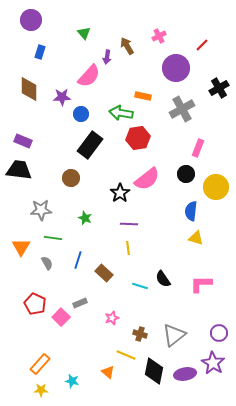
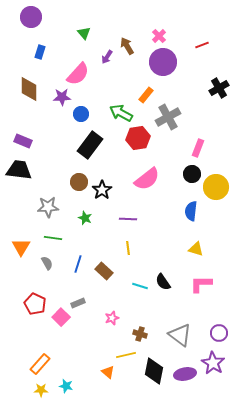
purple circle at (31, 20): moved 3 px up
pink cross at (159, 36): rotated 16 degrees counterclockwise
red line at (202, 45): rotated 24 degrees clockwise
purple arrow at (107, 57): rotated 24 degrees clockwise
purple circle at (176, 68): moved 13 px left, 6 px up
pink semicircle at (89, 76): moved 11 px left, 2 px up
orange rectangle at (143, 96): moved 3 px right, 1 px up; rotated 63 degrees counterclockwise
gray cross at (182, 109): moved 14 px left, 8 px down
green arrow at (121, 113): rotated 20 degrees clockwise
black circle at (186, 174): moved 6 px right
brown circle at (71, 178): moved 8 px right, 4 px down
black star at (120, 193): moved 18 px left, 3 px up
gray star at (41, 210): moved 7 px right, 3 px up
purple line at (129, 224): moved 1 px left, 5 px up
yellow triangle at (196, 238): moved 11 px down
blue line at (78, 260): moved 4 px down
brown rectangle at (104, 273): moved 2 px up
black semicircle at (163, 279): moved 3 px down
gray rectangle at (80, 303): moved 2 px left
gray triangle at (174, 335): moved 6 px right; rotated 45 degrees counterclockwise
yellow line at (126, 355): rotated 36 degrees counterclockwise
cyan star at (72, 381): moved 6 px left, 5 px down
